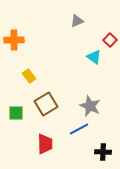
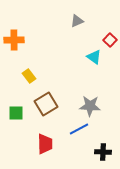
gray star: rotated 20 degrees counterclockwise
